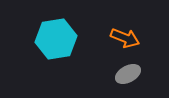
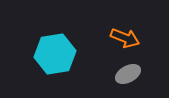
cyan hexagon: moved 1 px left, 15 px down
